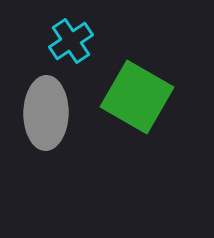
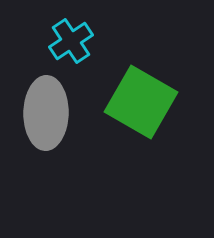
green square: moved 4 px right, 5 px down
